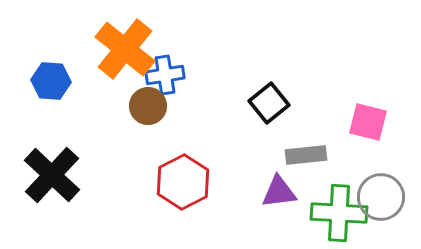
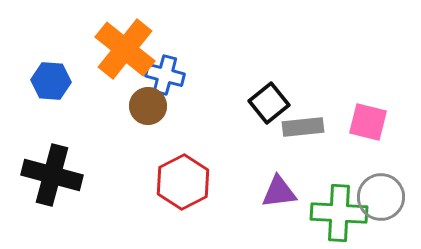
blue cross: rotated 24 degrees clockwise
gray rectangle: moved 3 px left, 28 px up
black cross: rotated 28 degrees counterclockwise
